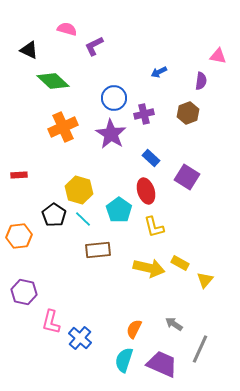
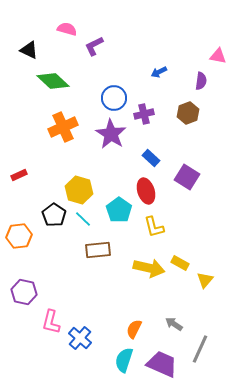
red rectangle: rotated 21 degrees counterclockwise
